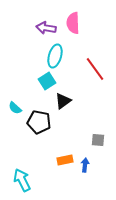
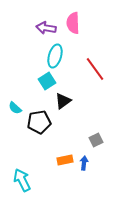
black pentagon: rotated 20 degrees counterclockwise
gray square: moved 2 px left; rotated 32 degrees counterclockwise
blue arrow: moved 1 px left, 2 px up
